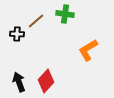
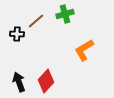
green cross: rotated 24 degrees counterclockwise
orange L-shape: moved 4 px left
